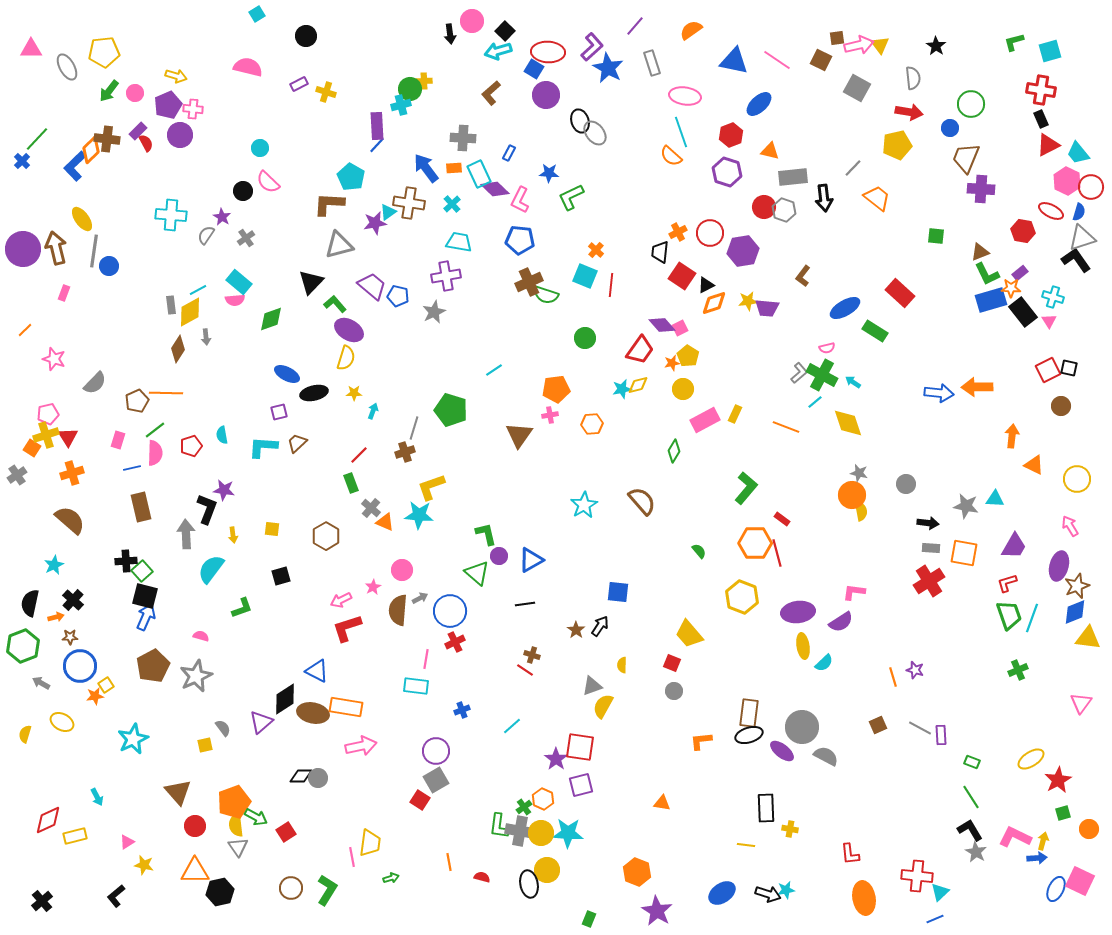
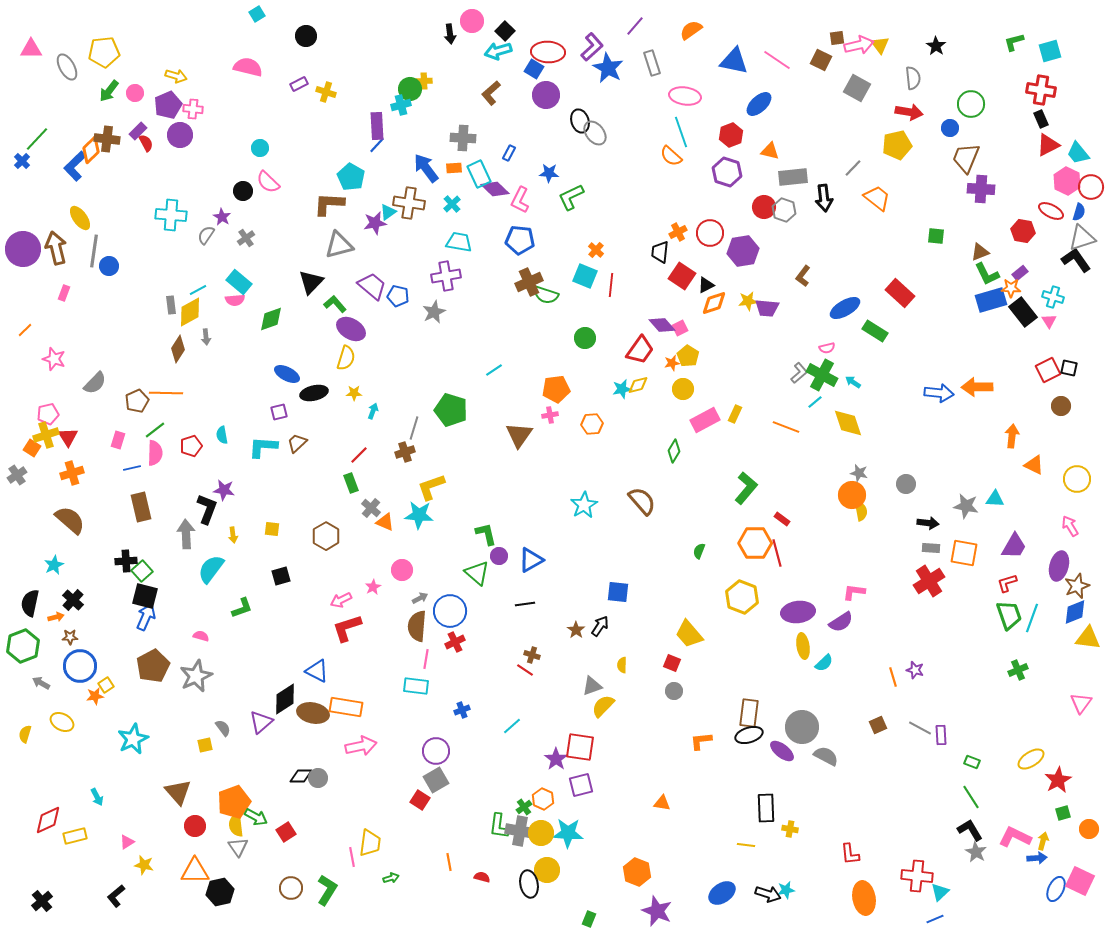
yellow ellipse at (82, 219): moved 2 px left, 1 px up
purple ellipse at (349, 330): moved 2 px right, 1 px up
green semicircle at (699, 551): rotated 119 degrees counterclockwise
brown semicircle at (398, 610): moved 19 px right, 16 px down
yellow semicircle at (603, 706): rotated 15 degrees clockwise
purple star at (657, 911): rotated 8 degrees counterclockwise
